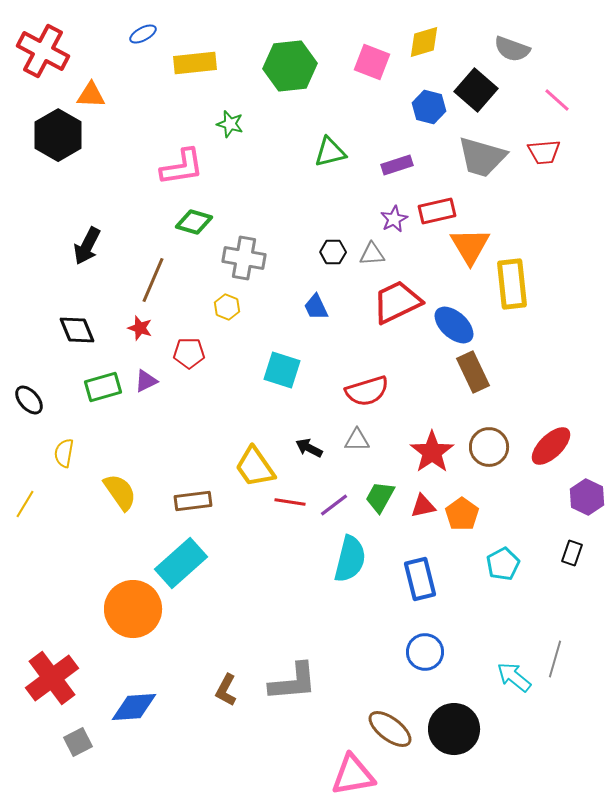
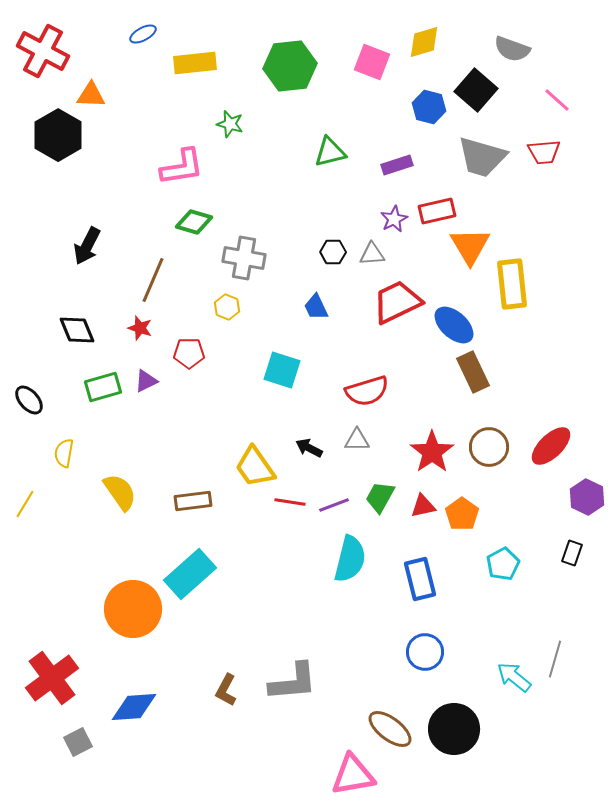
purple line at (334, 505): rotated 16 degrees clockwise
cyan rectangle at (181, 563): moved 9 px right, 11 px down
